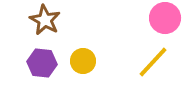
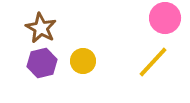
brown star: moved 4 px left, 8 px down
purple hexagon: rotated 20 degrees counterclockwise
